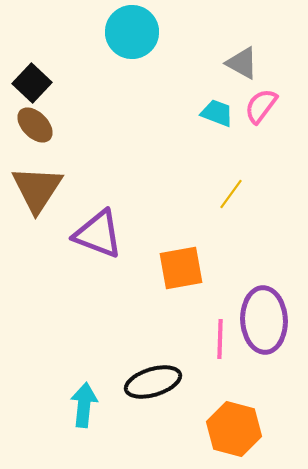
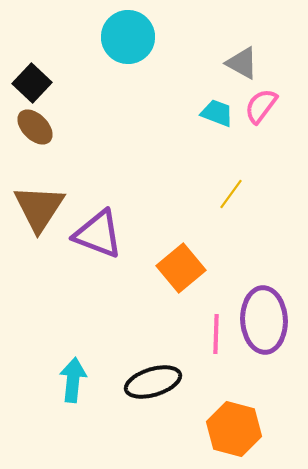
cyan circle: moved 4 px left, 5 px down
brown ellipse: moved 2 px down
brown triangle: moved 2 px right, 19 px down
orange square: rotated 30 degrees counterclockwise
pink line: moved 4 px left, 5 px up
cyan arrow: moved 11 px left, 25 px up
